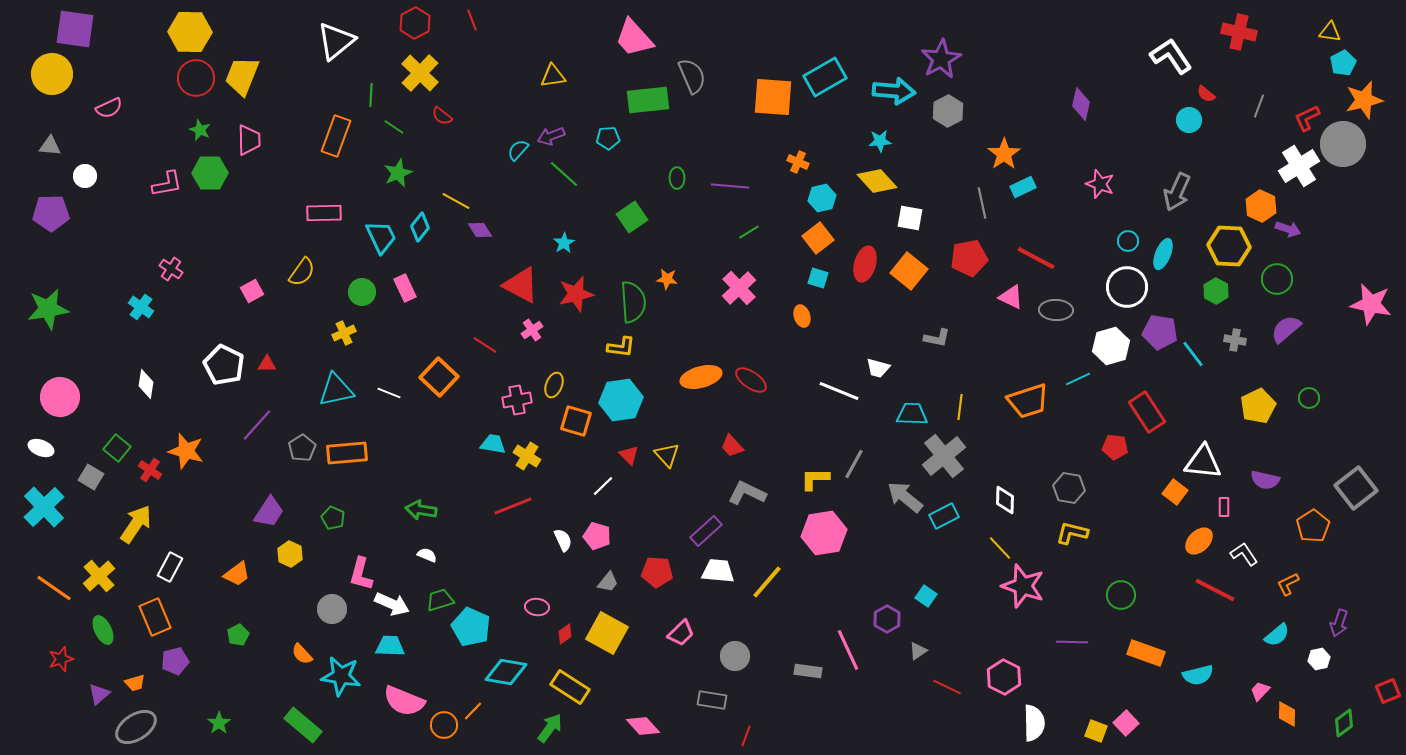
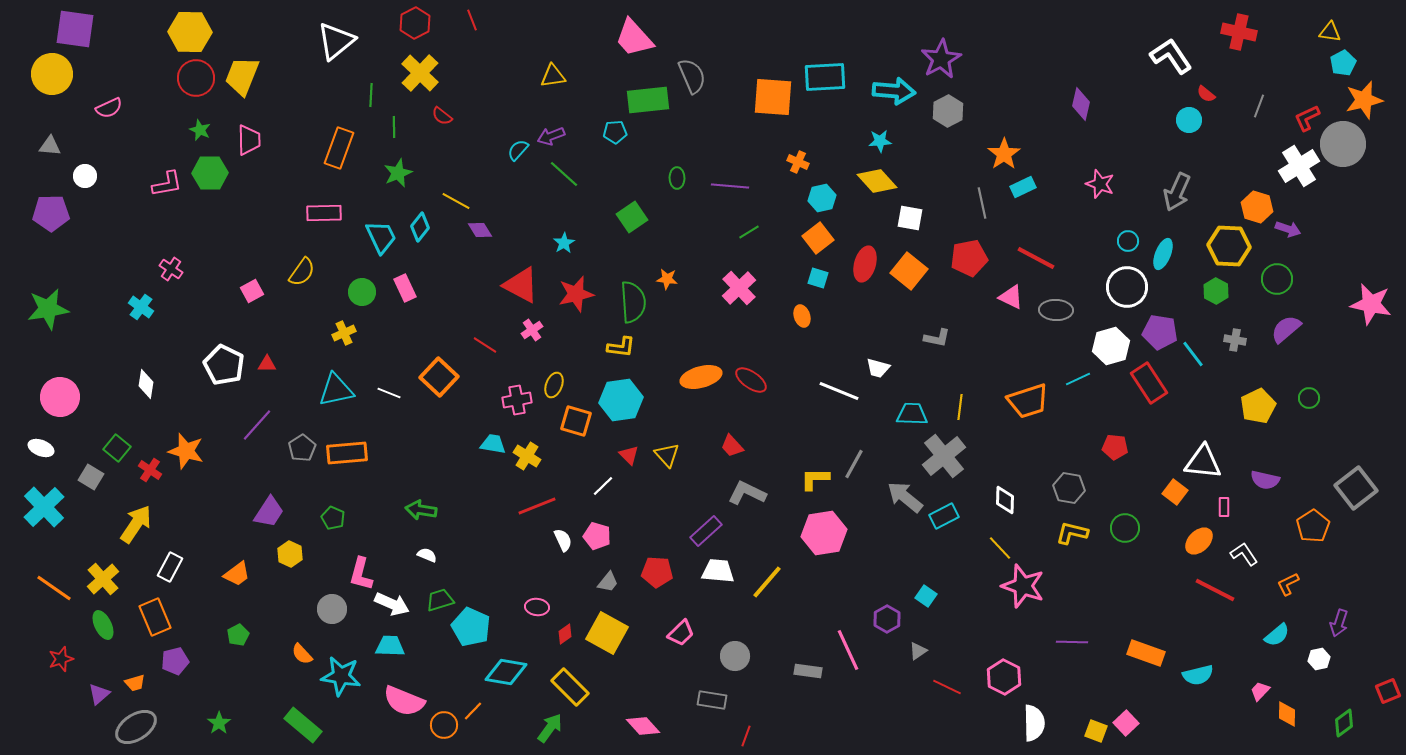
cyan rectangle at (825, 77): rotated 27 degrees clockwise
green line at (394, 127): rotated 55 degrees clockwise
orange rectangle at (336, 136): moved 3 px right, 12 px down
cyan pentagon at (608, 138): moved 7 px right, 6 px up
orange hexagon at (1261, 206): moved 4 px left, 1 px down; rotated 8 degrees counterclockwise
red rectangle at (1147, 412): moved 2 px right, 29 px up
red line at (513, 506): moved 24 px right
yellow cross at (99, 576): moved 4 px right, 3 px down
green circle at (1121, 595): moved 4 px right, 67 px up
green ellipse at (103, 630): moved 5 px up
yellow rectangle at (570, 687): rotated 12 degrees clockwise
